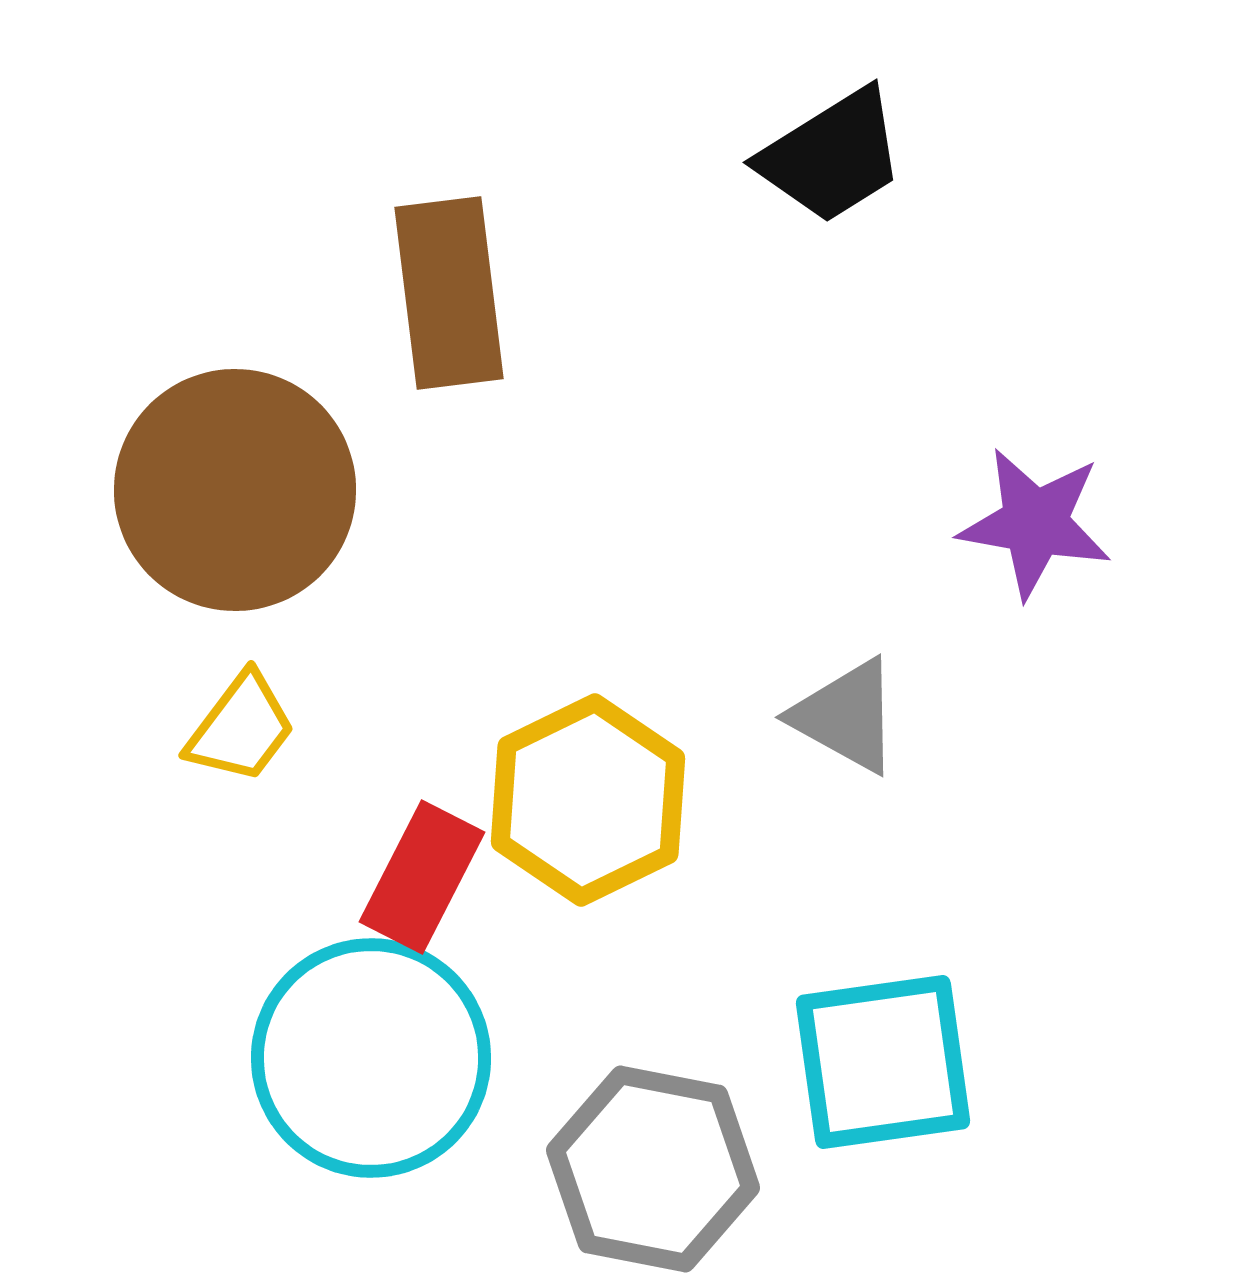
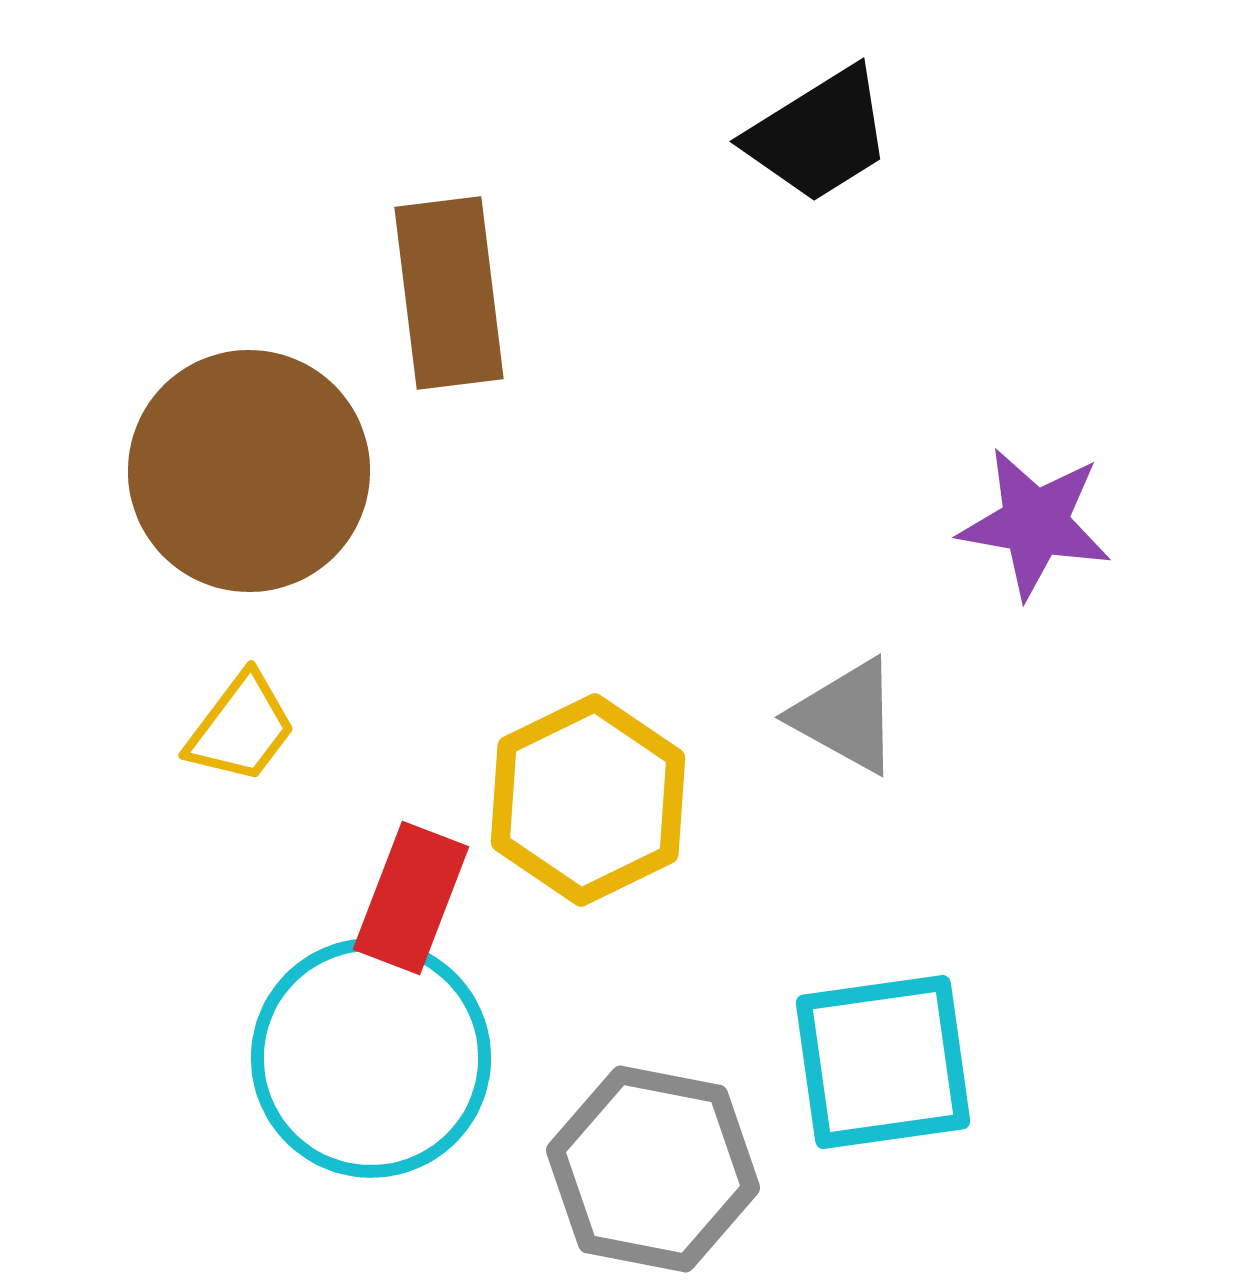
black trapezoid: moved 13 px left, 21 px up
brown circle: moved 14 px right, 19 px up
red rectangle: moved 11 px left, 21 px down; rotated 6 degrees counterclockwise
